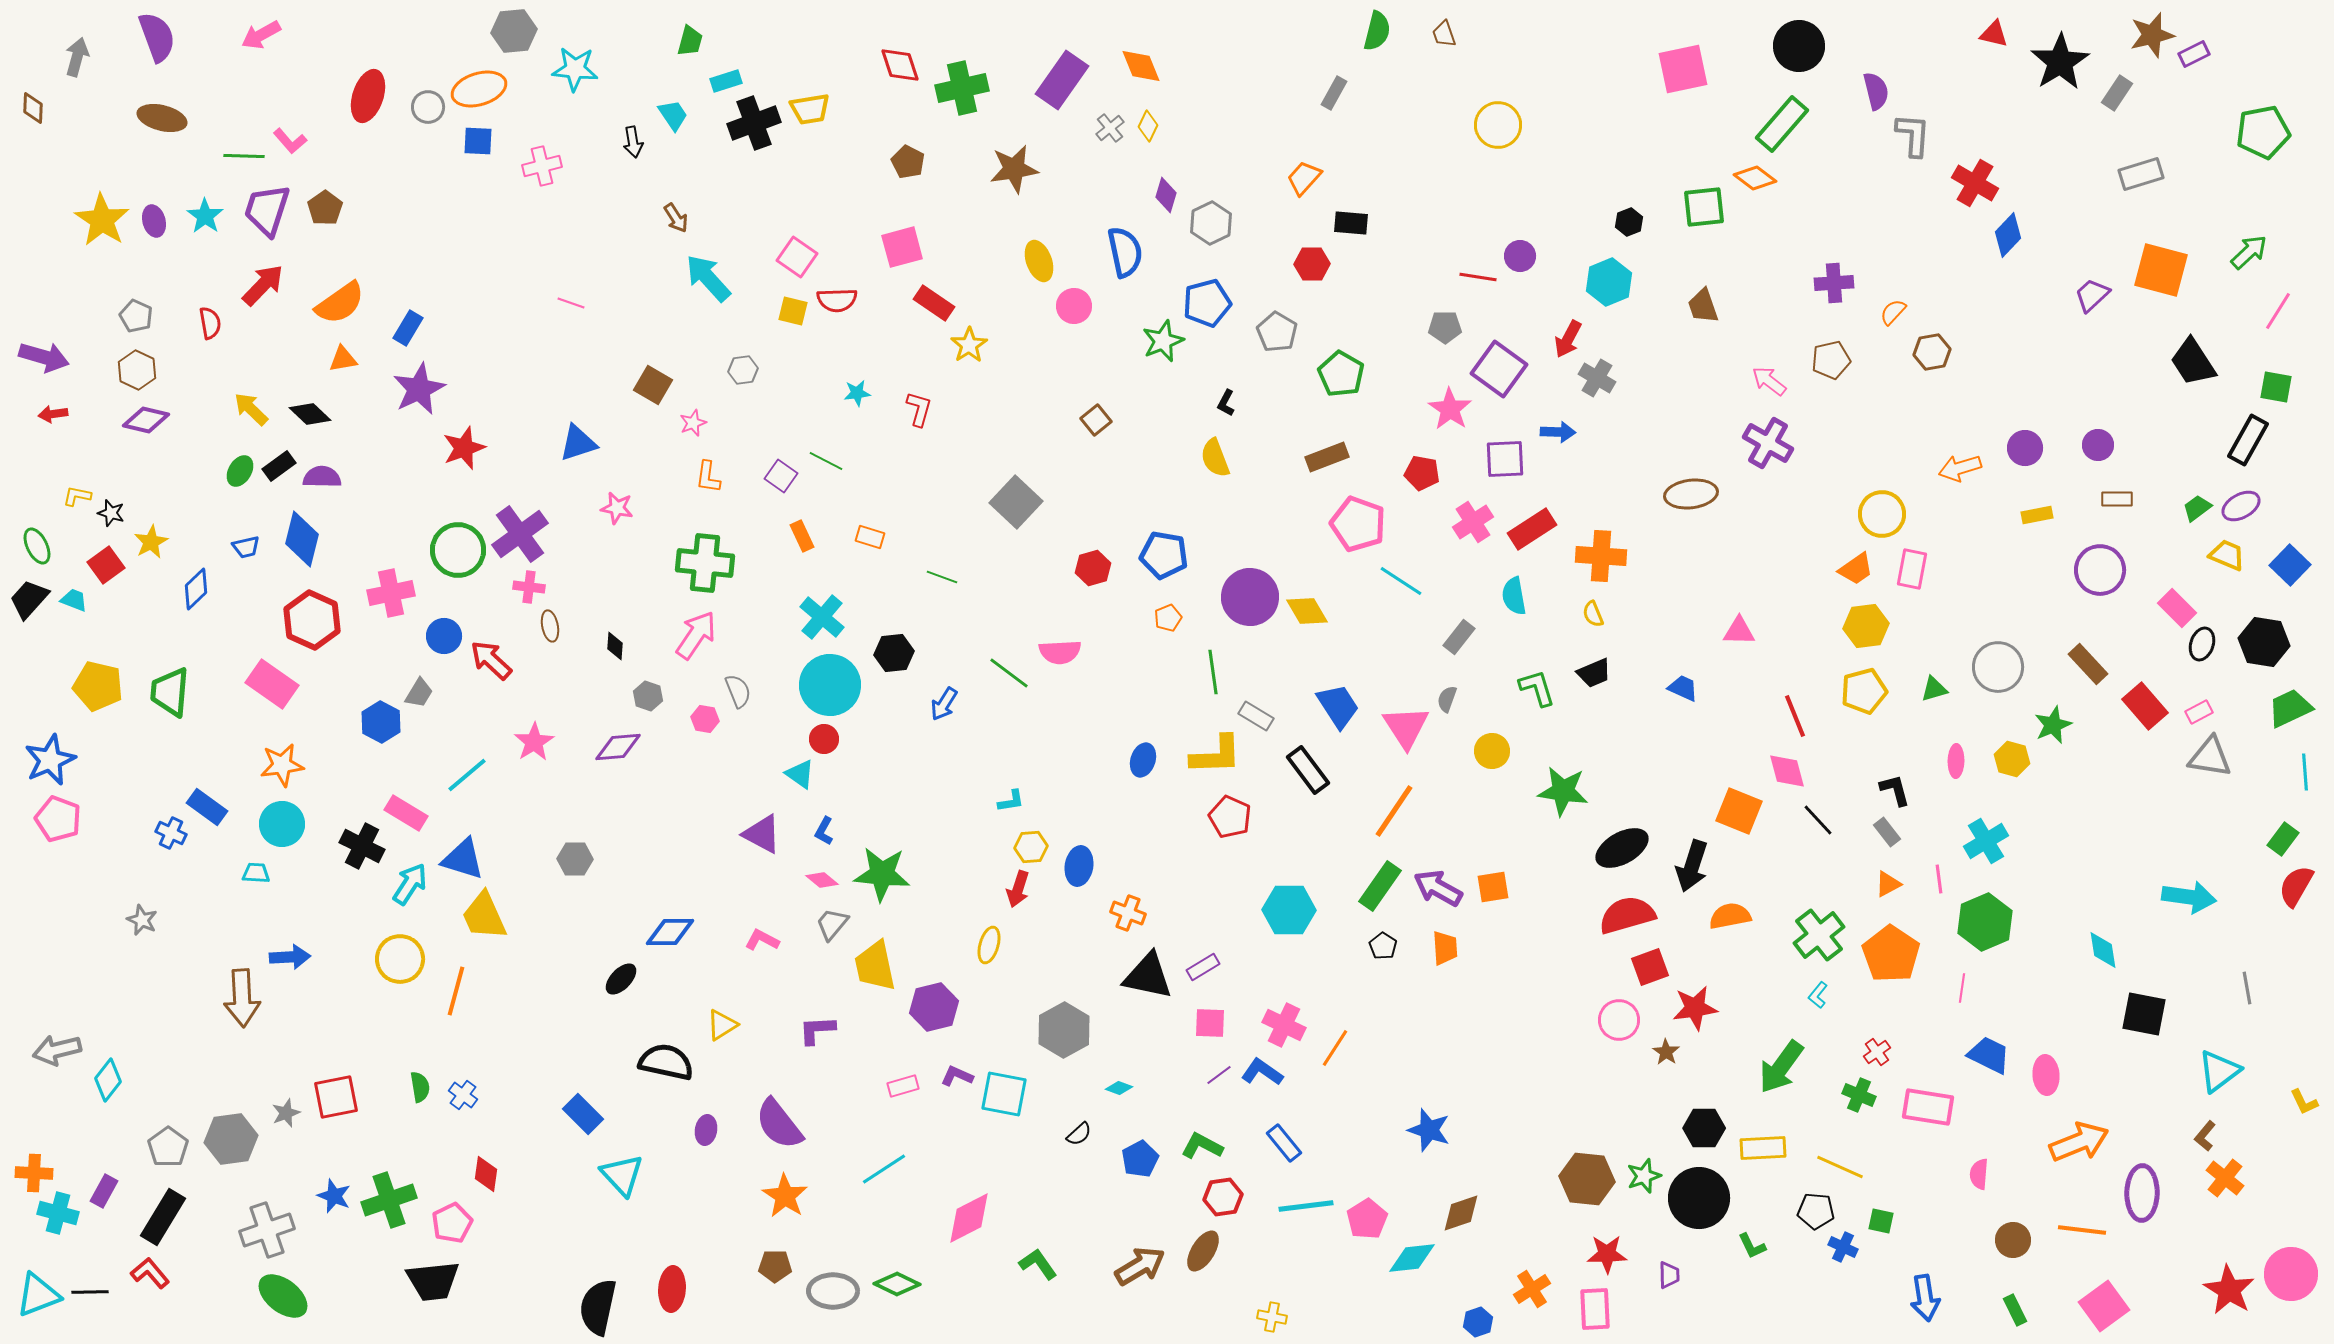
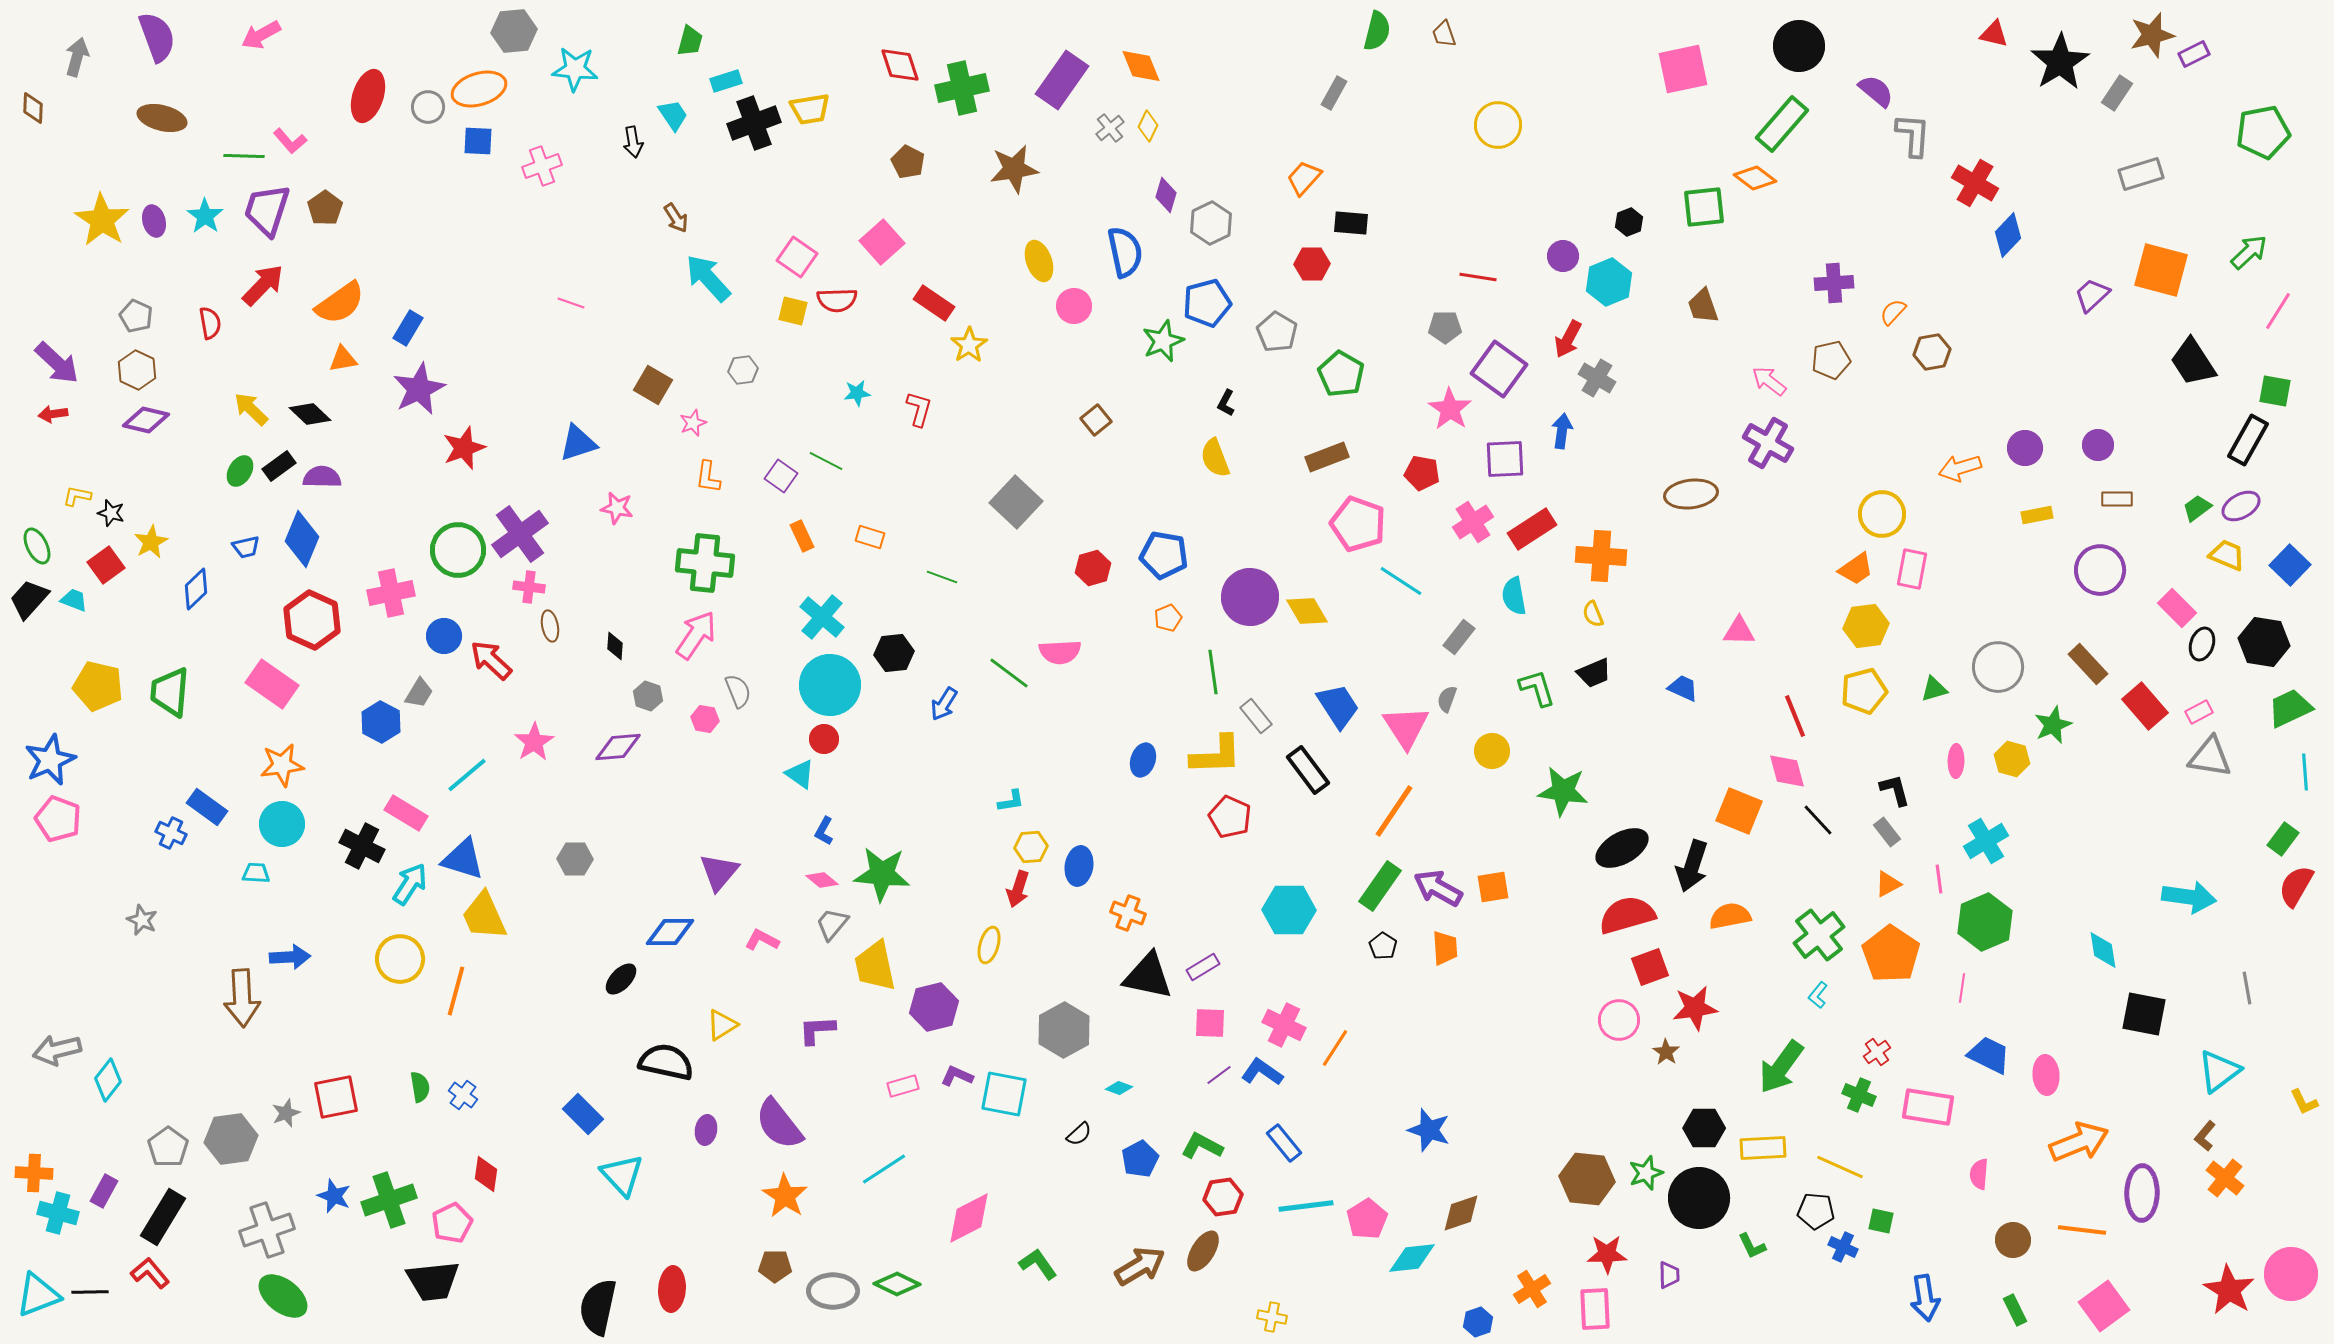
purple semicircle at (1876, 91): rotated 36 degrees counterclockwise
pink cross at (542, 166): rotated 6 degrees counterclockwise
pink square at (902, 247): moved 20 px left, 5 px up; rotated 27 degrees counterclockwise
purple circle at (1520, 256): moved 43 px right
purple arrow at (44, 357): moved 13 px right, 6 px down; rotated 27 degrees clockwise
green square at (2276, 387): moved 1 px left, 4 px down
blue arrow at (1558, 432): moved 4 px right, 1 px up; rotated 84 degrees counterclockwise
blue diamond at (302, 539): rotated 8 degrees clockwise
gray rectangle at (1256, 716): rotated 20 degrees clockwise
purple triangle at (762, 834): moved 43 px left, 38 px down; rotated 42 degrees clockwise
green star at (1644, 1176): moved 2 px right, 3 px up
